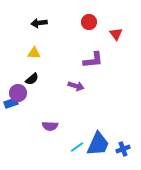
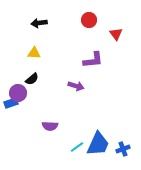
red circle: moved 2 px up
